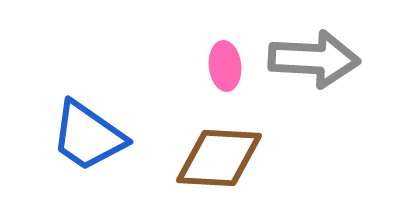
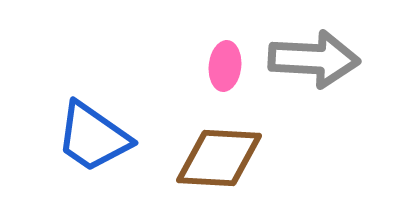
pink ellipse: rotated 12 degrees clockwise
blue trapezoid: moved 5 px right, 1 px down
